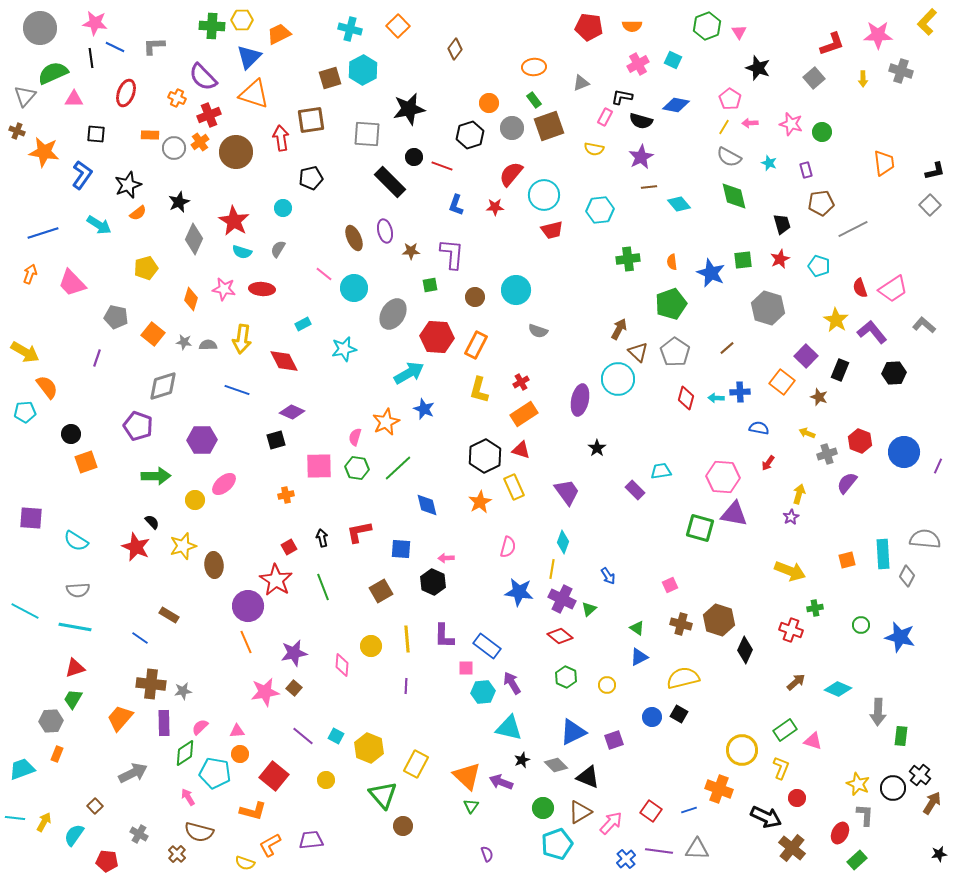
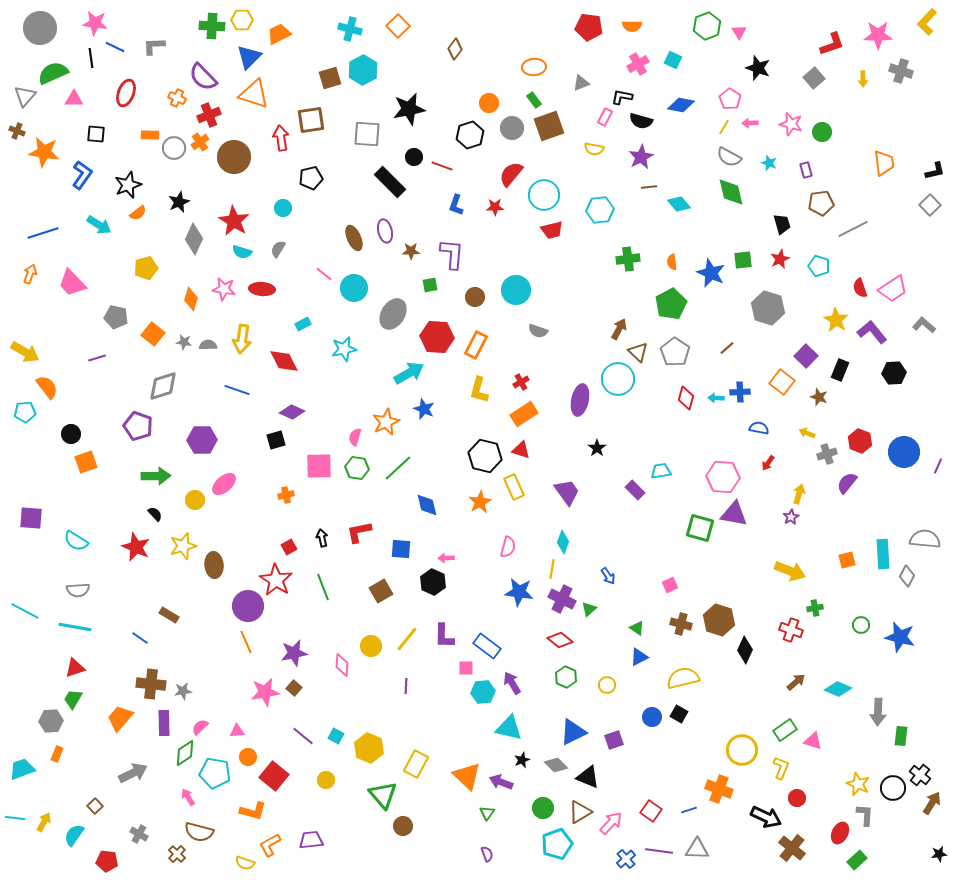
blue diamond at (676, 105): moved 5 px right
brown circle at (236, 152): moved 2 px left, 5 px down
green diamond at (734, 196): moved 3 px left, 4 px up
green pentagon at (671, 304): rotated 8 degrees counterclockwise
purple line at (97, 358): rotated 54 degrees clockwise
black hexagon at (485, 456): rotated 20 degrees counterclockwise
black semicircle at (152, 522): moved 3 px right, 8 px up
red diamond at (560, 636): moved 4 px down
yellow line at (407, 639): rotated 44 degrees clockwise
orange circle at (240, 754): moved 8 px right, 3 px down
green triangle at (471, 806): moved 16 px right, 7 px down
